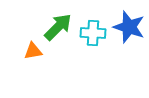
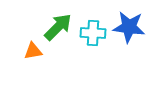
blue star: rotated 12 degrees counterclockwise
